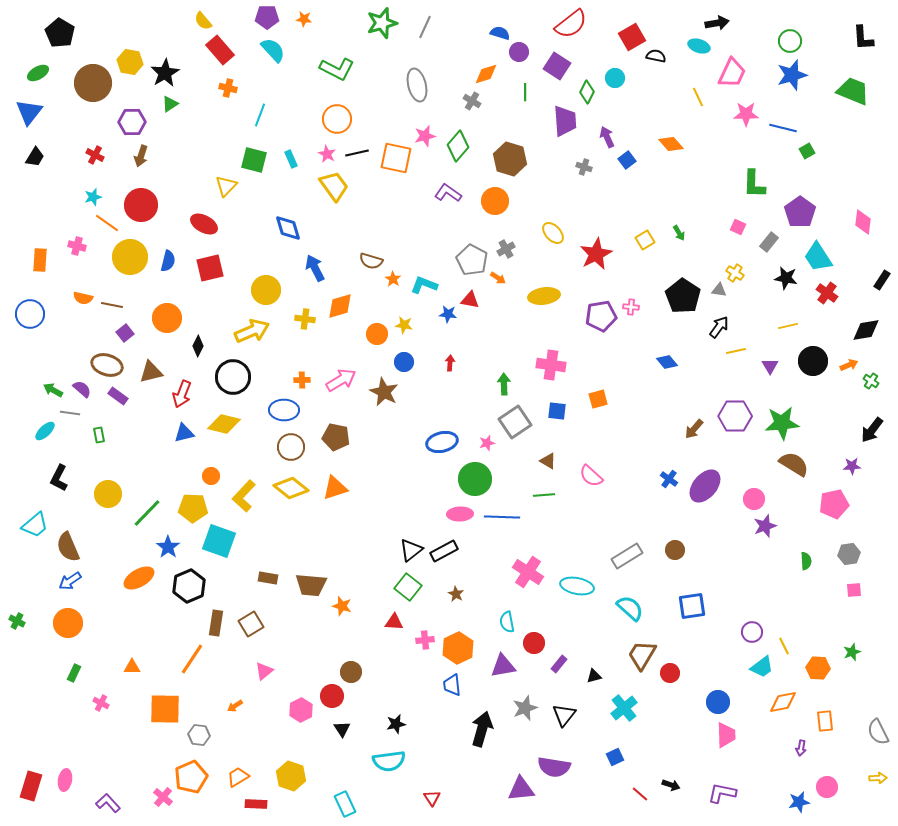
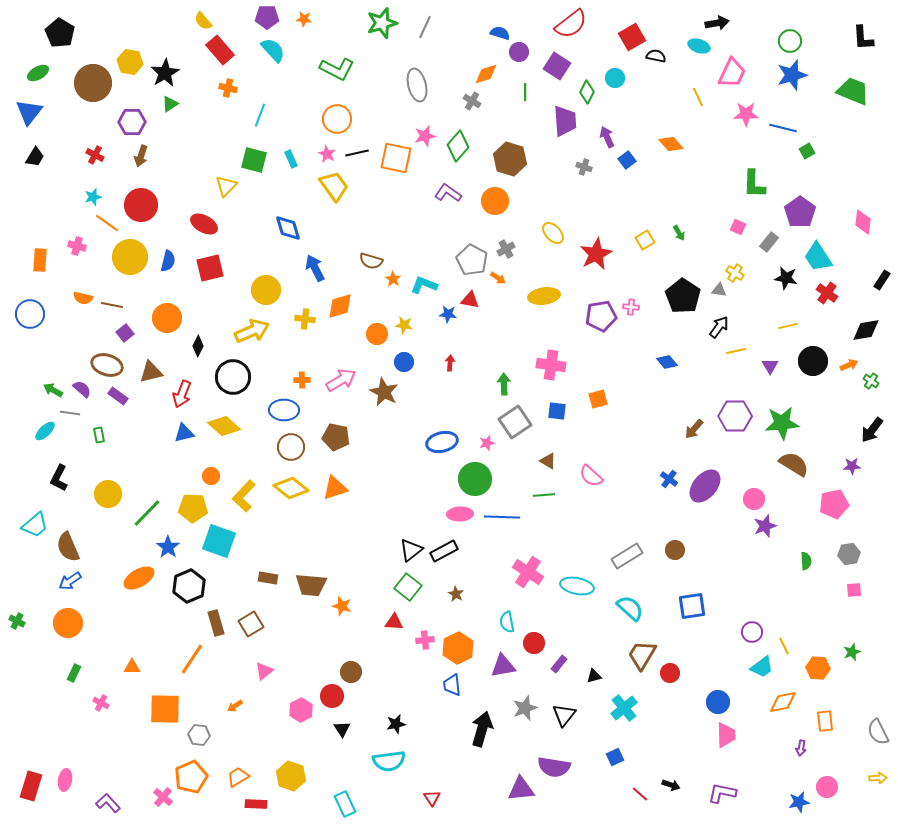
yellow diamond at (224, 424): moved 2 px down; rotated 28 degrees clockwise
brown rectangle at (216, 623): rotated 25 degrees counterclockwise
